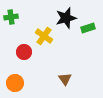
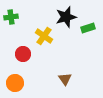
black star: moved 1 px up
red circle: moved 1 px left, 2 px down
